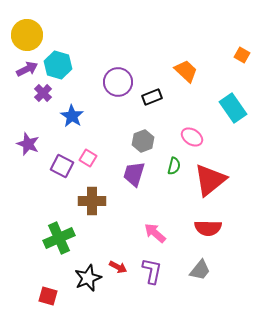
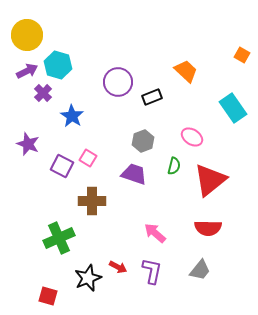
purple arrow: moved 2 px down
purple trapezoid: rotated 92 degrees clockwise
